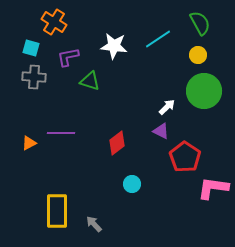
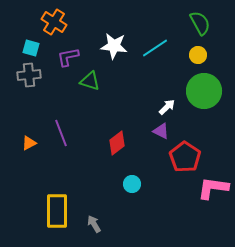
cyan line: moved 3 px left, 9 px down
gray cross: moved 5 px left, 2 px up; rotated 10 degrees counterclockwise
purple line: rotated 68 degrees clockwise
gray arrow: rotated 12 degrees clockwise
